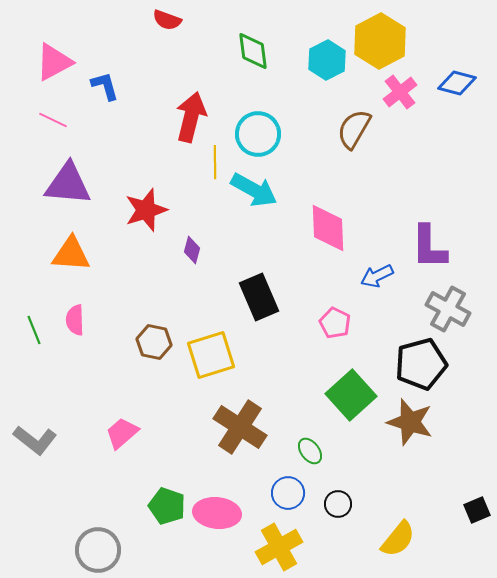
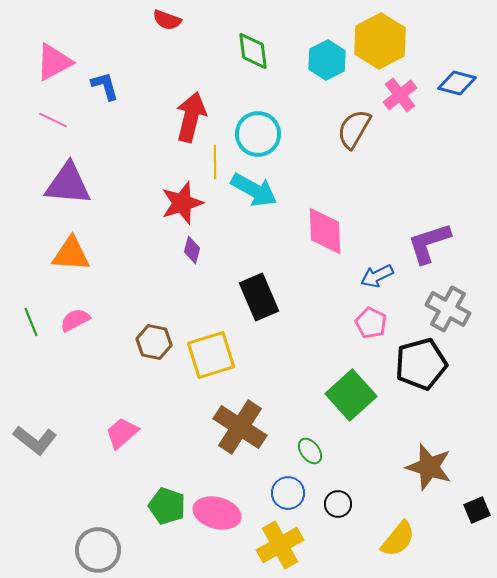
pink cross at (400, 92): moved 3 px down
red star at (146, 210): moved 36 px right, 7 px up
pink diamond at (328, 228): moved 3 px left, 3 px down
purple L-shape at (429, 247): moved 4 px up; rotated 72 degrees clockwise
pink semicircle at (75, 320): rotated 64 degrees clockwise
pink pentagon at (335, 323): moved 36 px right
green line at (34, 330): moved 3 px left, 8 px up
brown star at (410, 422): moved 19 px right, 45 px down
pink ellipse at (217, 513): rotated 9 degrees clockwise
yellow cross at (279, 547): moved 1 px right, 2 px up
